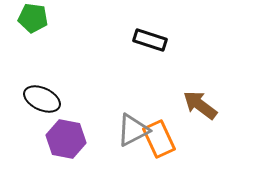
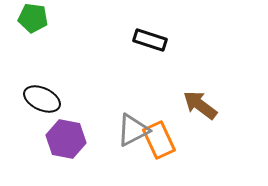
orange rectangle: moved 1 px down
